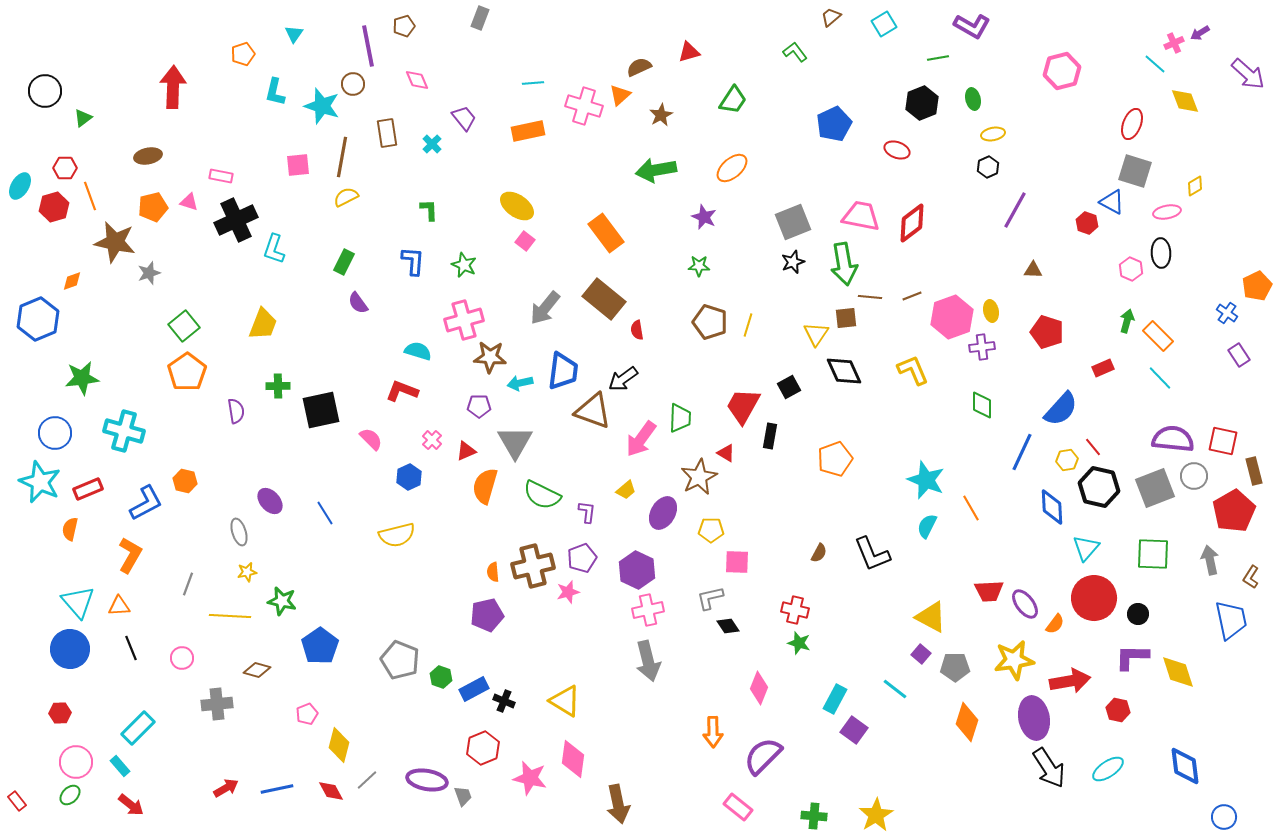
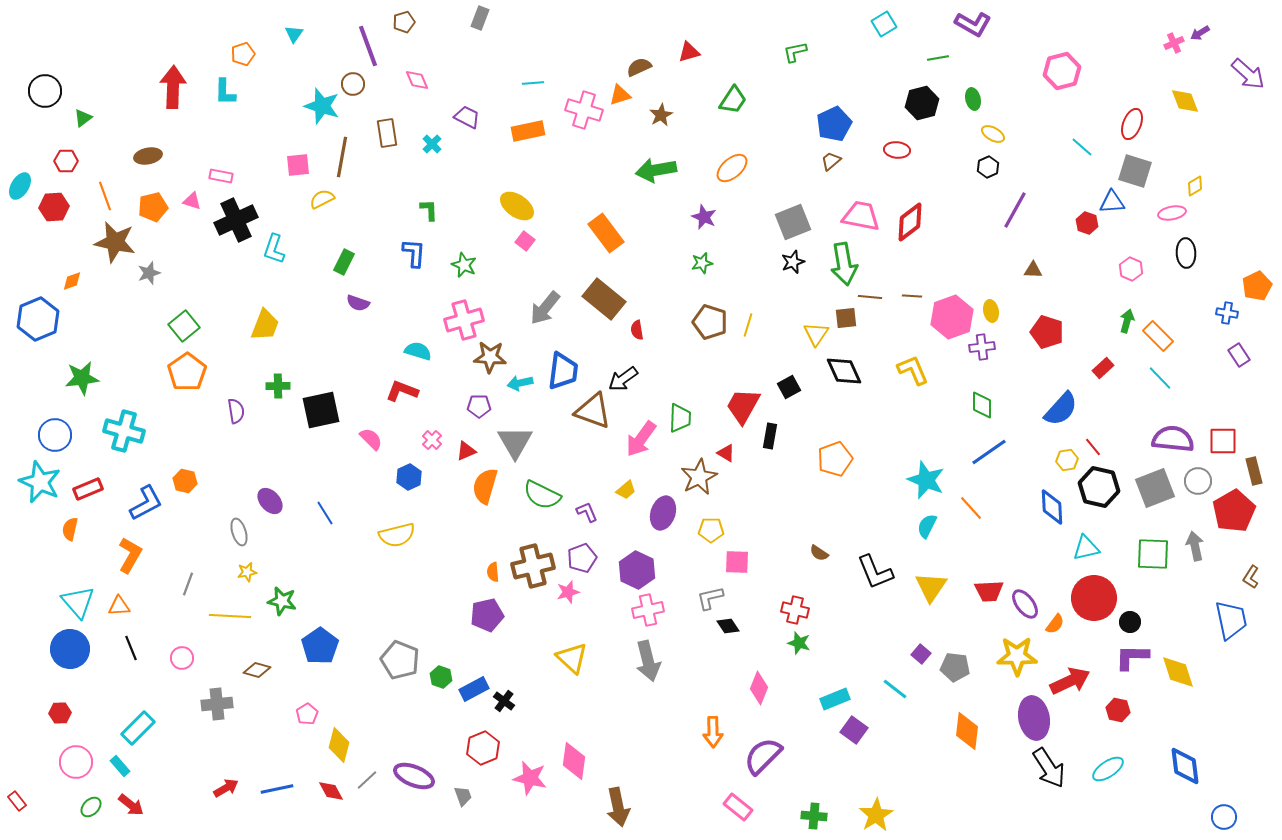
brown trapezoid at (831, 17): moved 144 px down
brown pentagon at (404, 26): moved 4 px up
purple L-shape at (972, 26): moved 1 px right, 2 px up
purple line at (368, 46): rotated 9 degrees counterclockwise
green L-shape at (795, 52): rotated 65 degrees counterclockwise
cyan line at (1155, 64): moved 73 px left, 83 px down
cyan L-shape at (275, 92): moved 50 px left; rotated 12 degrees counterclockwise
orange triangle at (620, 95): rotated 25 degrees clockwise
black hexagon at (922, 103): rotated 8 degrees clockwise
pink cross at (584, 106): moved 4 px down
purple trapezoid at (464, 118): moved 3 px right, 1 px up; rotated 24 degrees counterclockwise
yellow ellipse at (993, 134): rotated 40 degrees clockwise
red ellipse at (897, 150): rotated 15 degrees counterclockwise
red hexagon at (65, 168): moved 1 px right, 7 px up
orange line at (90, 196): moved 15 px right
yellow semicircle at (346, 197): moved 24 px left, 2 px down
pink triangle at (189, 202): moved 3 px right, 1 px up
blue triangle at (1112, 202): rotated 32 degrees counterclockwise
red hexagon at (54, 207): rotated 12 degrees clockwise
pink ellipse at (1167, 212): moved 5 px right, 1 px down
red diamond at (912, 223): moved 2 px left, 1 px up
black ellipse at (1161, 253): moved 25 px right
blue L-shape at (413, 261): moved 1 px right, 8 px up
green star at (699, 266): moved 3 px right, 3 px up; rotated 15 degrees counterclockwise
brown line at (912, 296): rotated 24 degrees clockwise
purple semicircle at (358, 303): rotated 35 degrees counterclockwise
blue cross at (1227, 313): rotated 25 degrees counterclockwise
yellow trapezoid at (263, 324): moved 2 px right, 1 px down
red rectangle at (1103, 368): rotated 20 degrees counterclockwise
blue circle at (55, 433): moved 2 px down
red square at (1223, 441): rotated 12 degrees counterclockwise
blue line at (1022, 452): moved 33 px left; rotated 30 degrees clockwise
gray circle at (1194, 476): moved 4 px right, 5 px down
orange line at (971, 508): rotated 12 degrees counterclockwise
purple L-shape at (587, 512): rotated 30 degrees counterclockwise
purple ellipse at (663, 513): rotated 12 degrees counterclockwise
cyan triangle at (1086, 548): rotated 36 degrees clockwise
brown semicircle at (819, 553): rotated 96 degrees clockwise
black L-shape at (872, 554): moved 3 px right, 18 px down
gray arrow at (1210, 560): moved 15 px left, 14 px up
black circle at (1138, 614): moved 8 px left, 8 px down
yellow triangle at (931, 617): moved 30 px up; rotated 36 degrees clockwise
yellow star at (1014, 660): moved 3 px right, 4 px up; rotated 9 degrees clockwise
gray pentagon at (955, 667): rotated 8 degrees clockwise
red arrow at (1070, 681): rotated 15 degrees counterclockwise
cyan rectangle at (835, 699): rotated 40 degrees clockwise
black cross at (504, 701): rotated 15 degrees clockwise
yellow triangle at (565, 701): moved 7 px right, 43 px up; rotated 12 degrees clockwise
pink pentagon at (307, 714): rotated 10 degrees counterclockwise
orange diamond at (967, 722): moved 9 px down; rotated 12 degrees counterclockwise
pink diamond at (573, 759): moved 1 px right, 2 px down
purple ellipse at (427, 780): moved 13 px left, 4 px up; rotated 12 degrees clockwise
green ellipse at (70, 795): moved 21 px right, 12 px down
brown arrow at (618, 804): moved 3 px down
